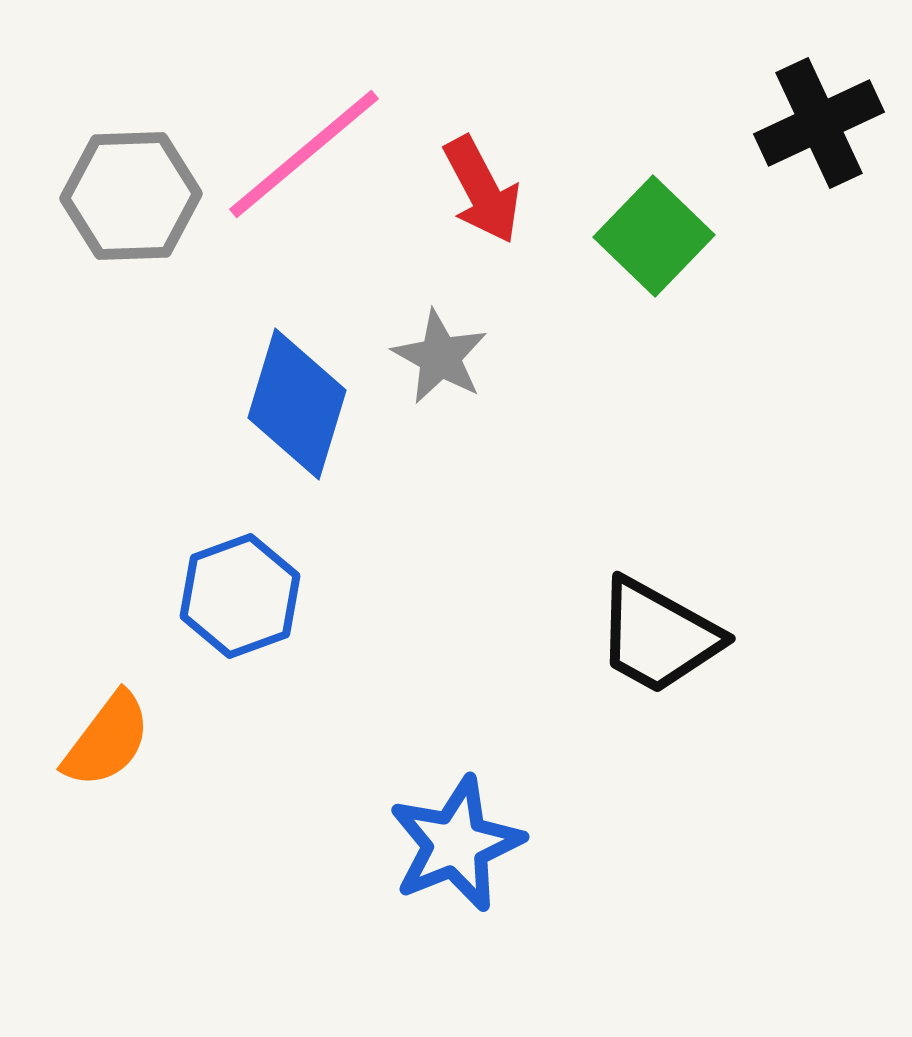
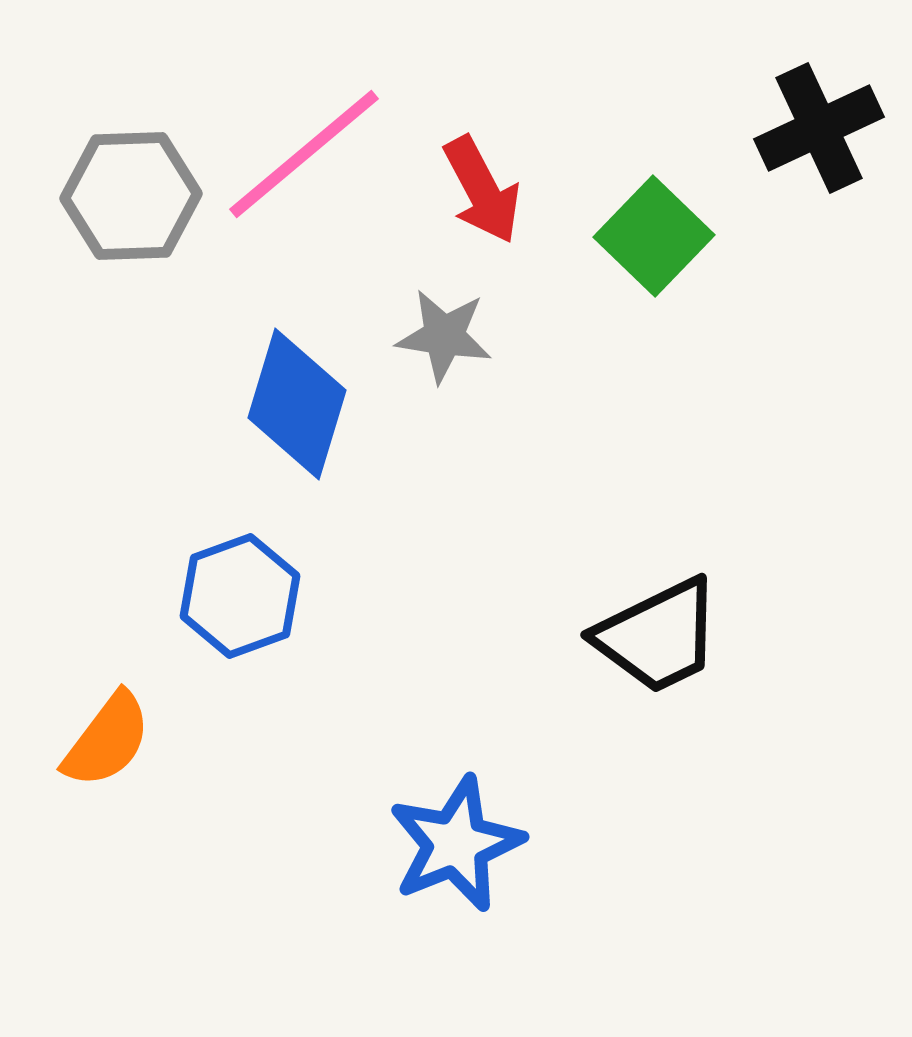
black cross: moved 5 px down
gray star: moved 4 px right, 21 px up; rotated 20 degrees counterclockwise
black trapezoid: rotated 55 degrees counterclockwise
